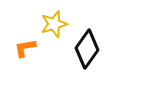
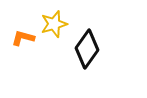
orange L-shape: moved 2 px left, 10 px up; rotated 25 degrees clockwise
